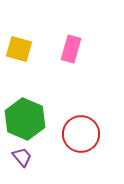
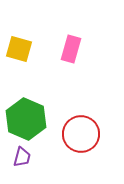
green hexagon: moved 1 px right
purple trapezoid: rotated 55 degrees clockwise
